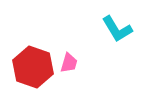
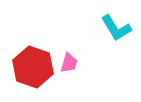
cyan L-shape: moved 1 px left, 1 px up
